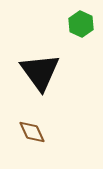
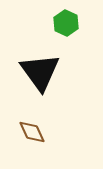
green hexagon: moved 15 px left, 1 px up
